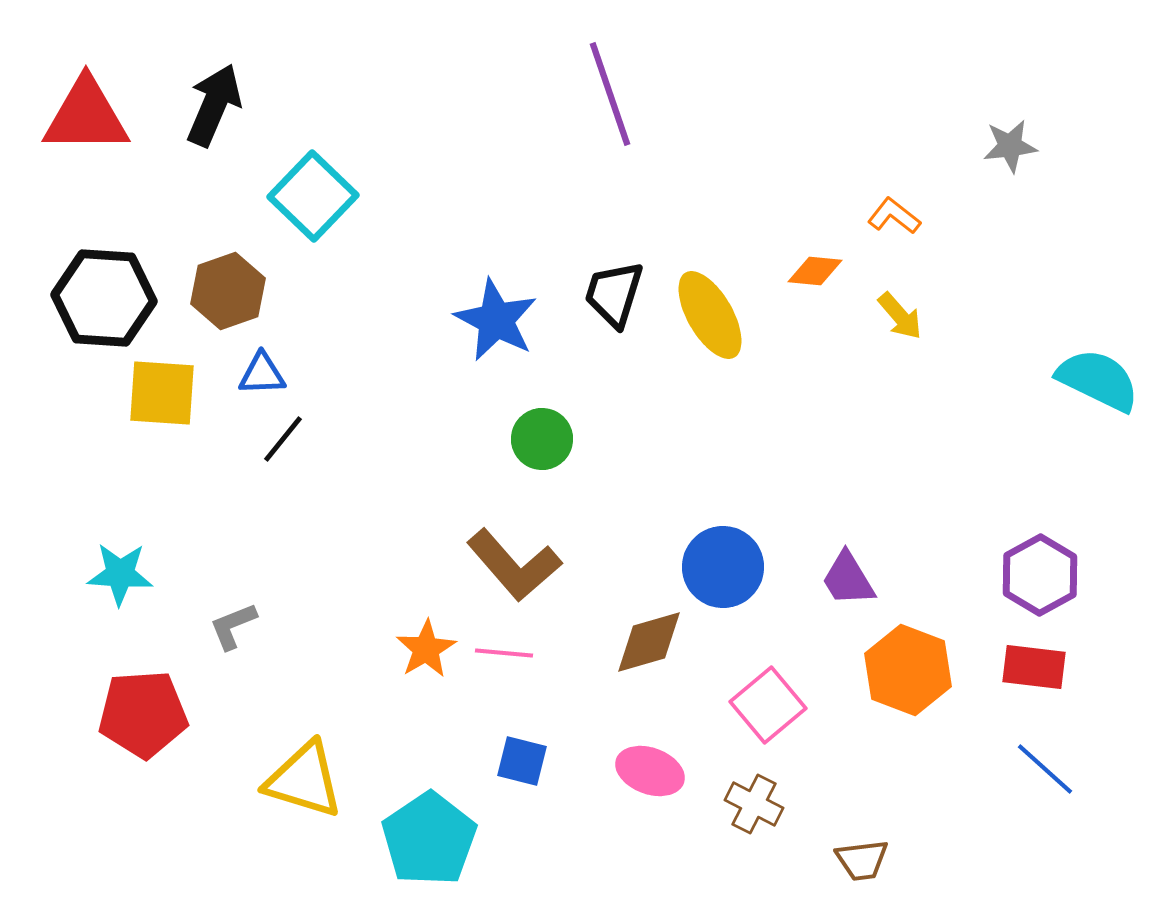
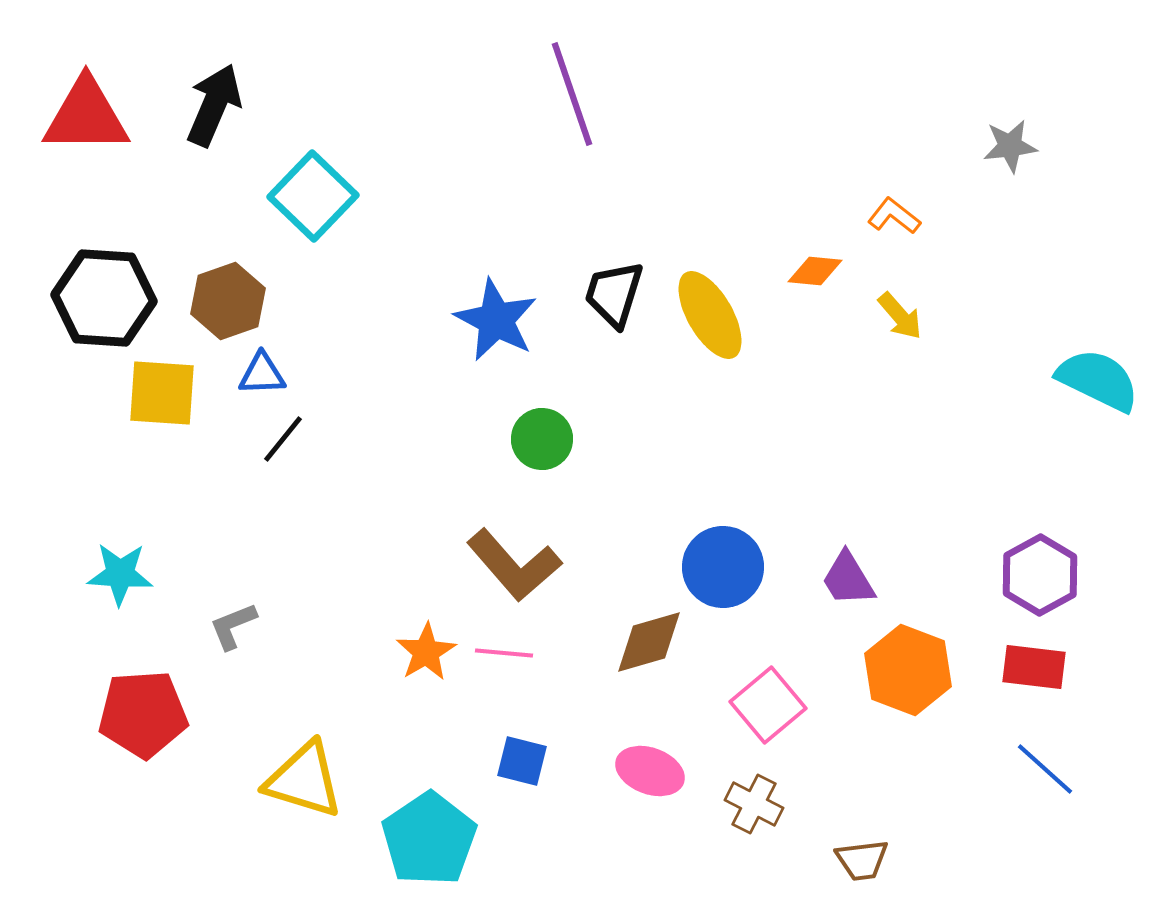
purple line: moved 38 px left
brown hexagon: moved 10 px down
orange star: moved 3 px down
